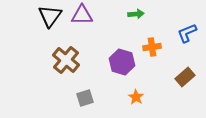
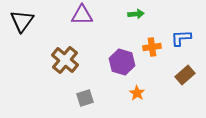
black triangle: moved 28 px left, 5 px down
blue L-shape: moved 6 px left, 5 px down; rotated 20 degrees clockwise
brown cross: moved 1 px left
brown rectangle: moved 2 px up
orange star: moved 1 px right, 4 px up
